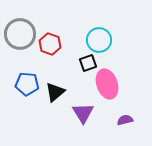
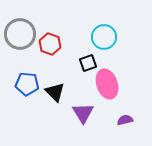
cyan circle: moved 5 px right, 3 px up
black triangle: rotated 35 degrees counterclockwise
